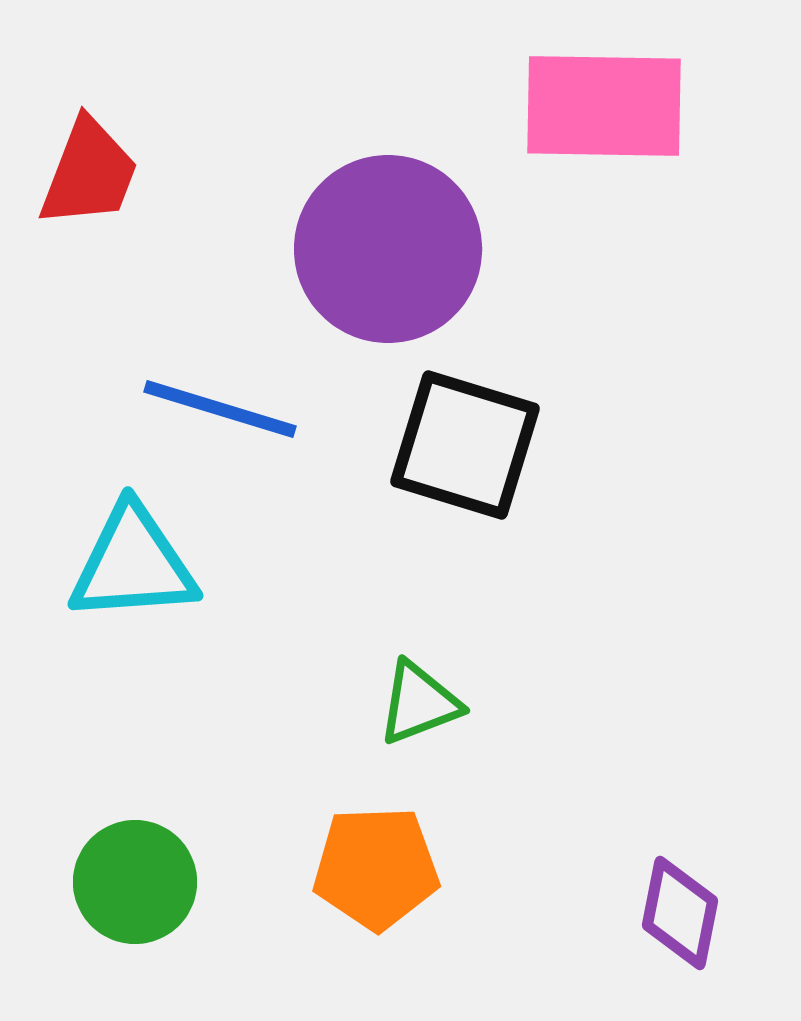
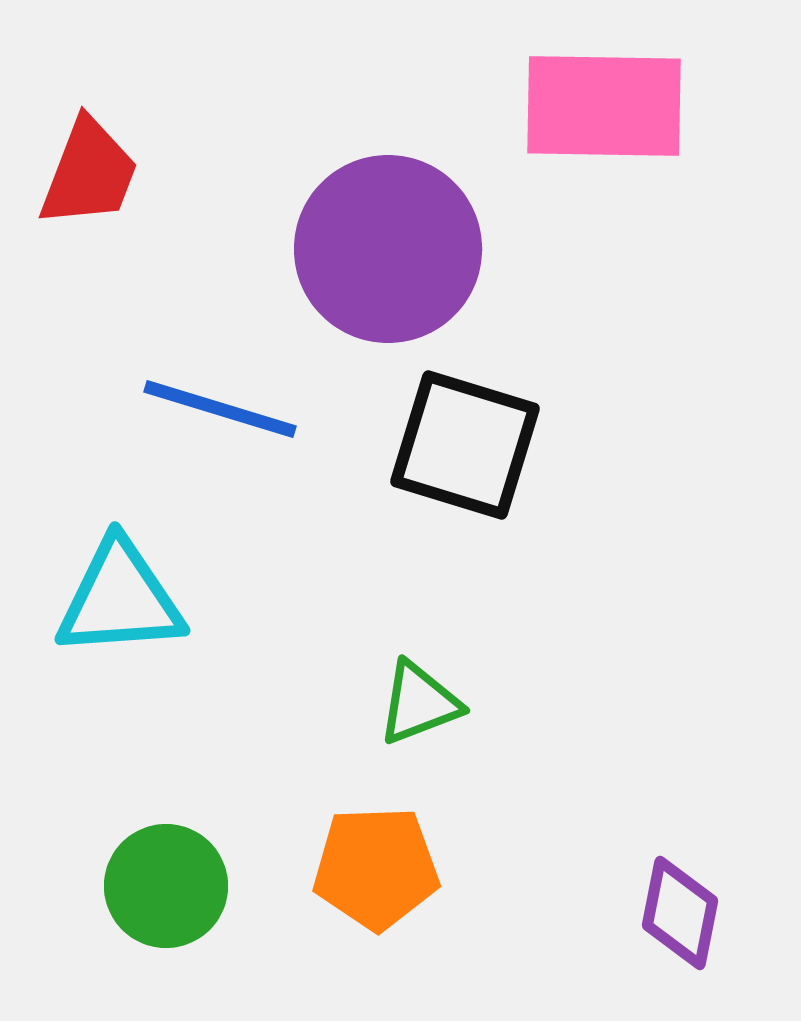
cyan triangle: moved 13 px left, 35 px down
green circle: moved 31 px right, 4 px down
